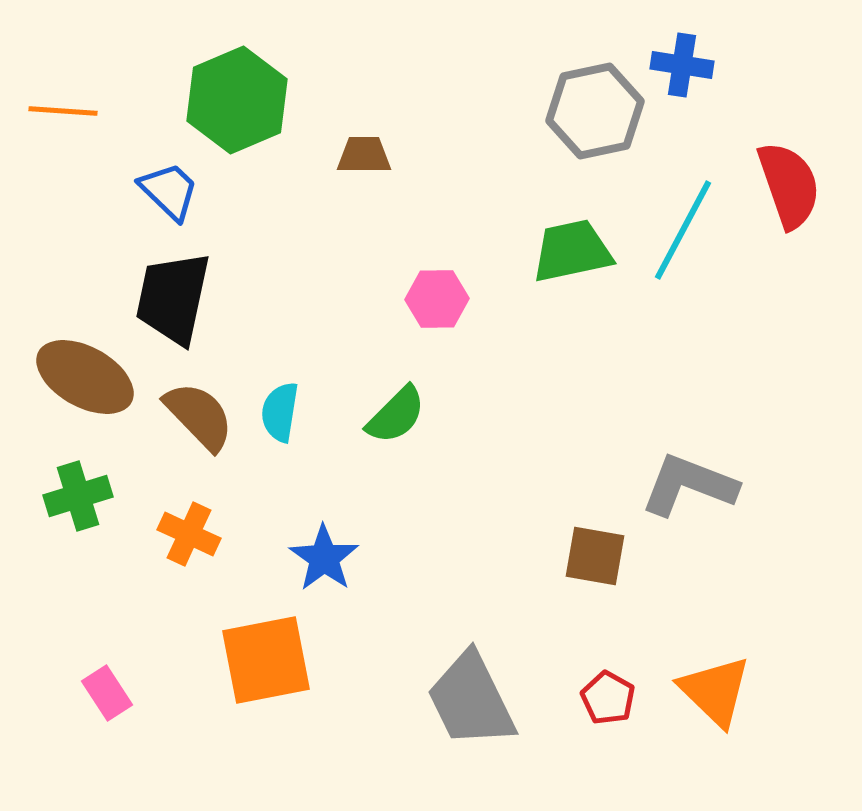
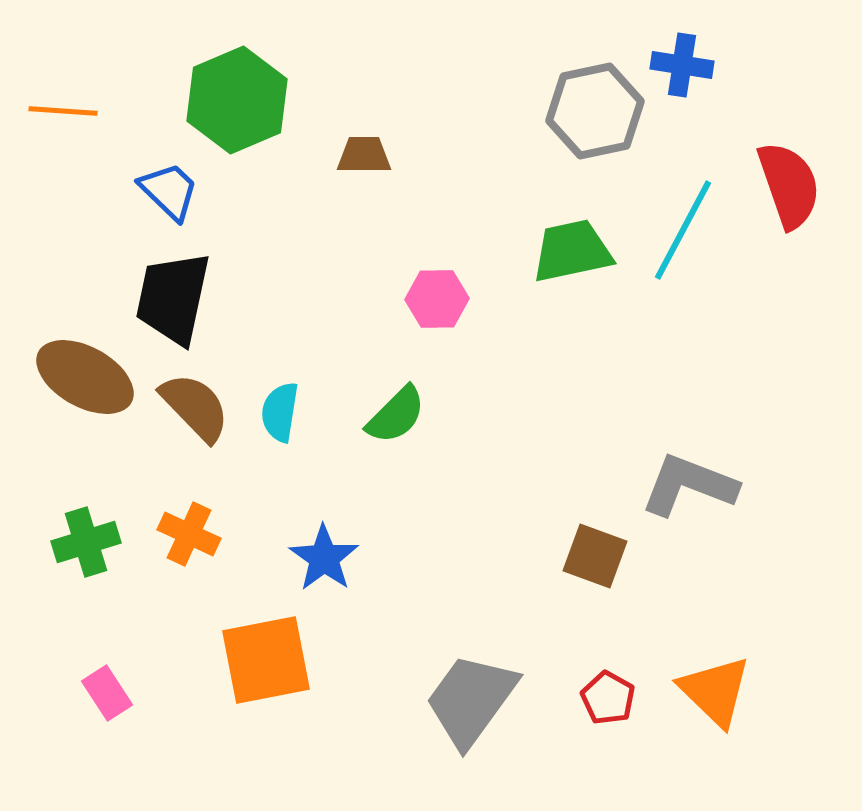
brown semicircle: moved 4 px left, 9 px up
green cross: moved 8 px right, 46 px down
brown square: rotated 10 degrees clockwise
gray trapezoid: rotated 62 degrees clockwise
